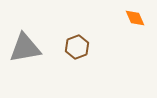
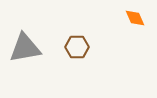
brown hexagon: rotated 20 degrees clockwise
